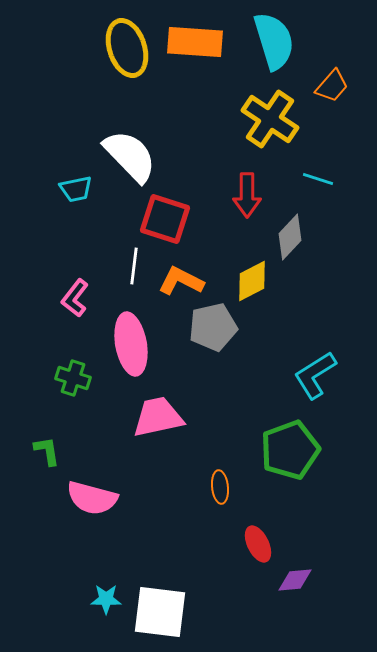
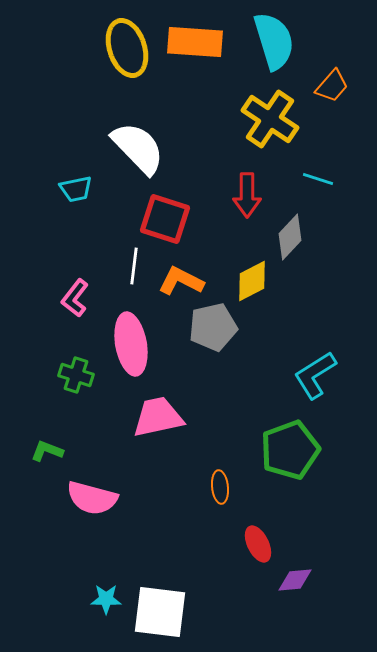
white semicircle: moved 8 px right, 8 px up
green cross: moved 3 px right, 3 px up
green L-shape: rotated 60 degrees counterclockwise
